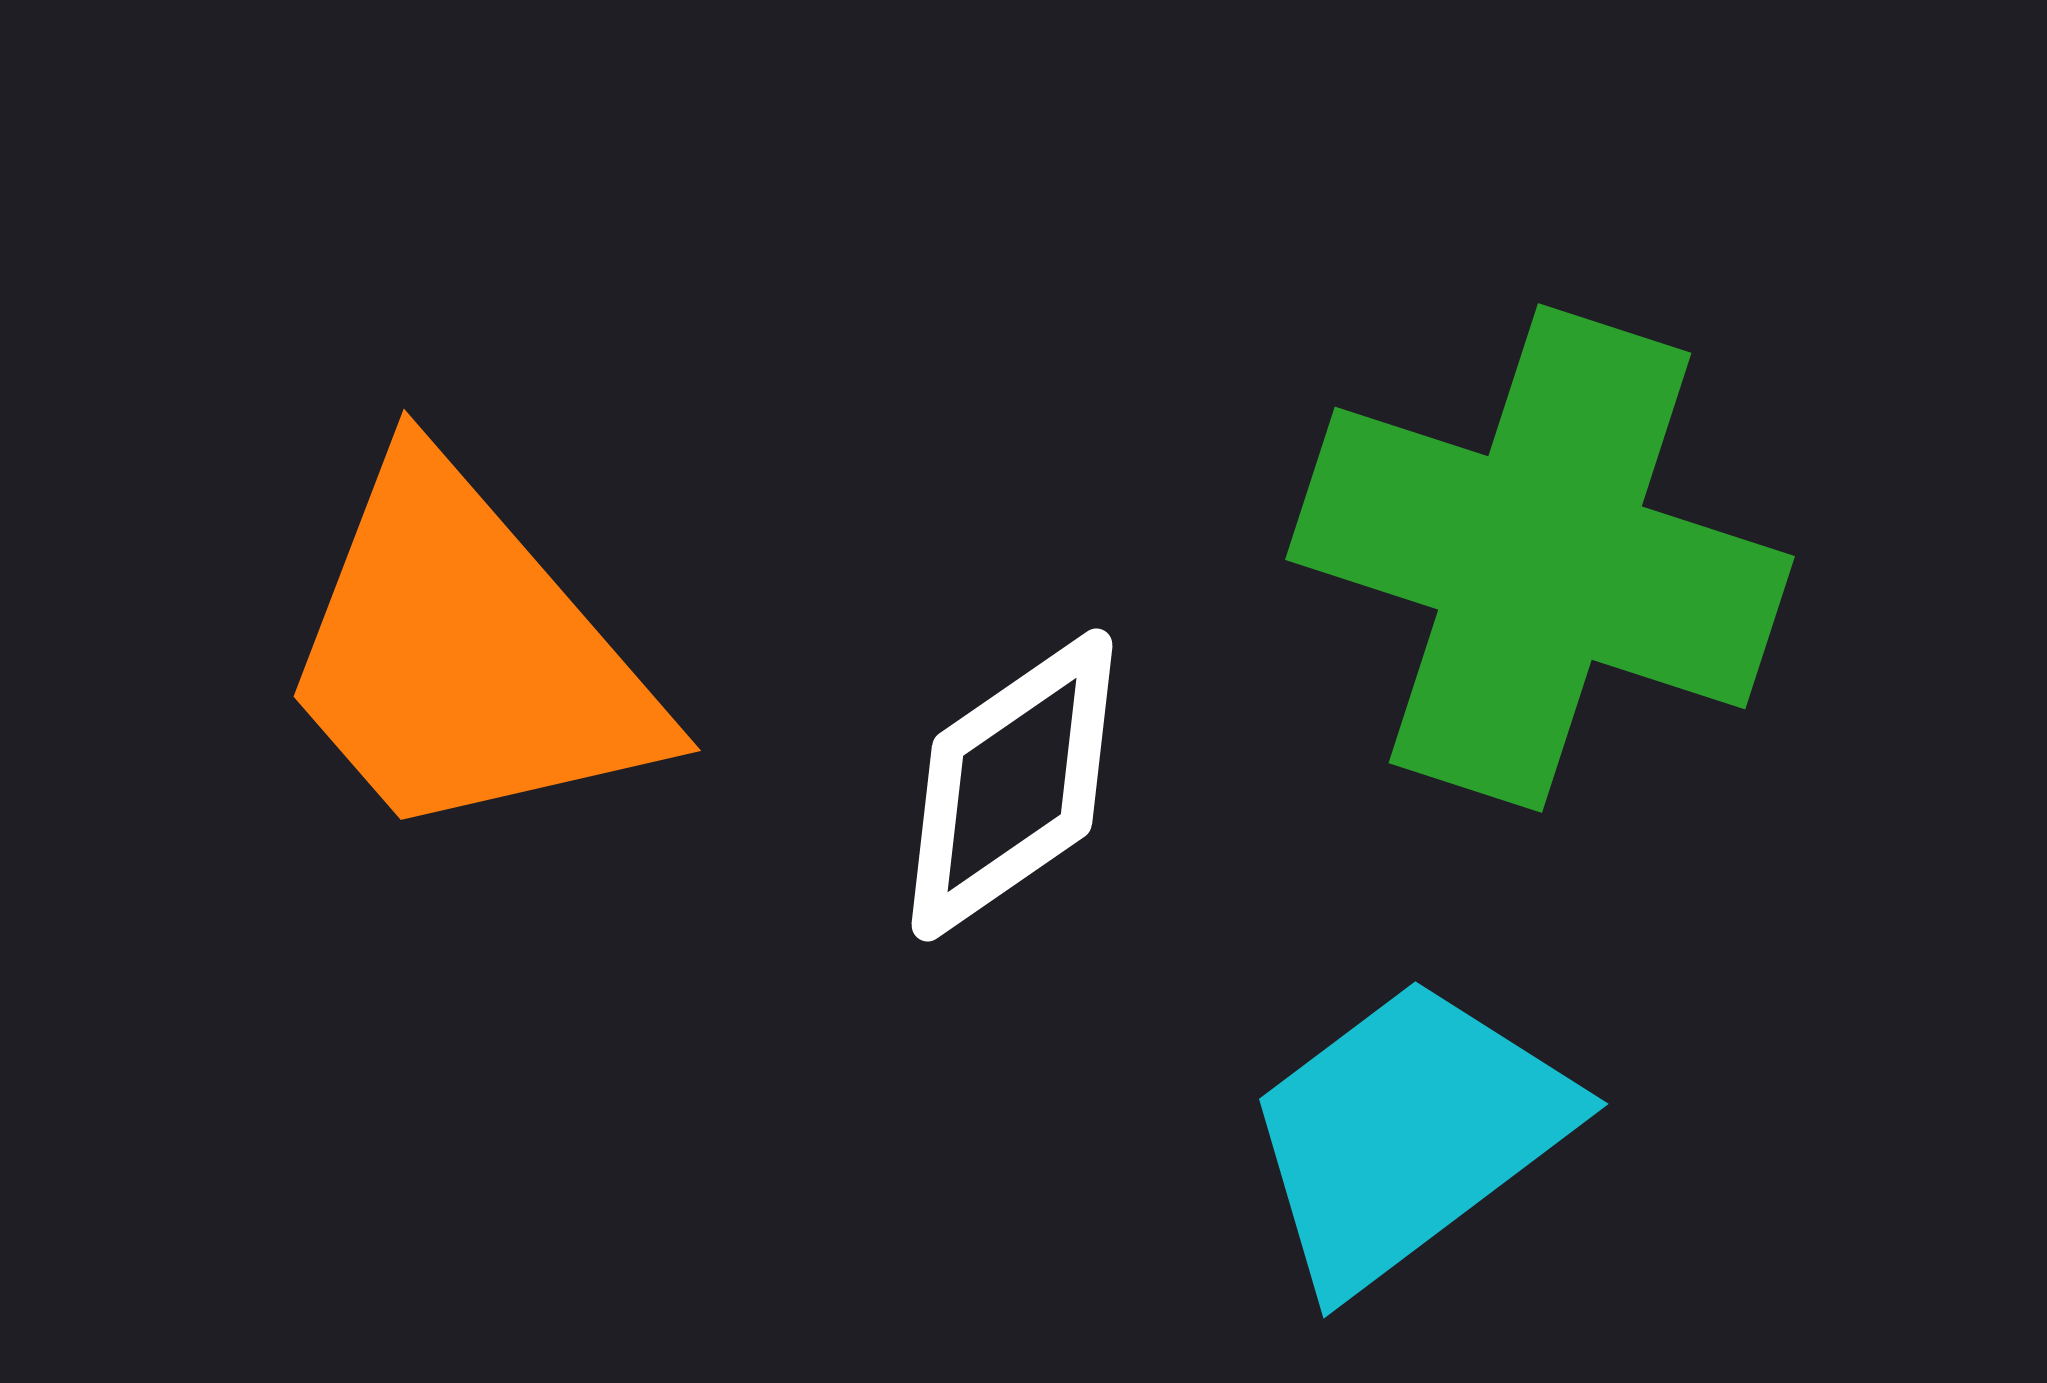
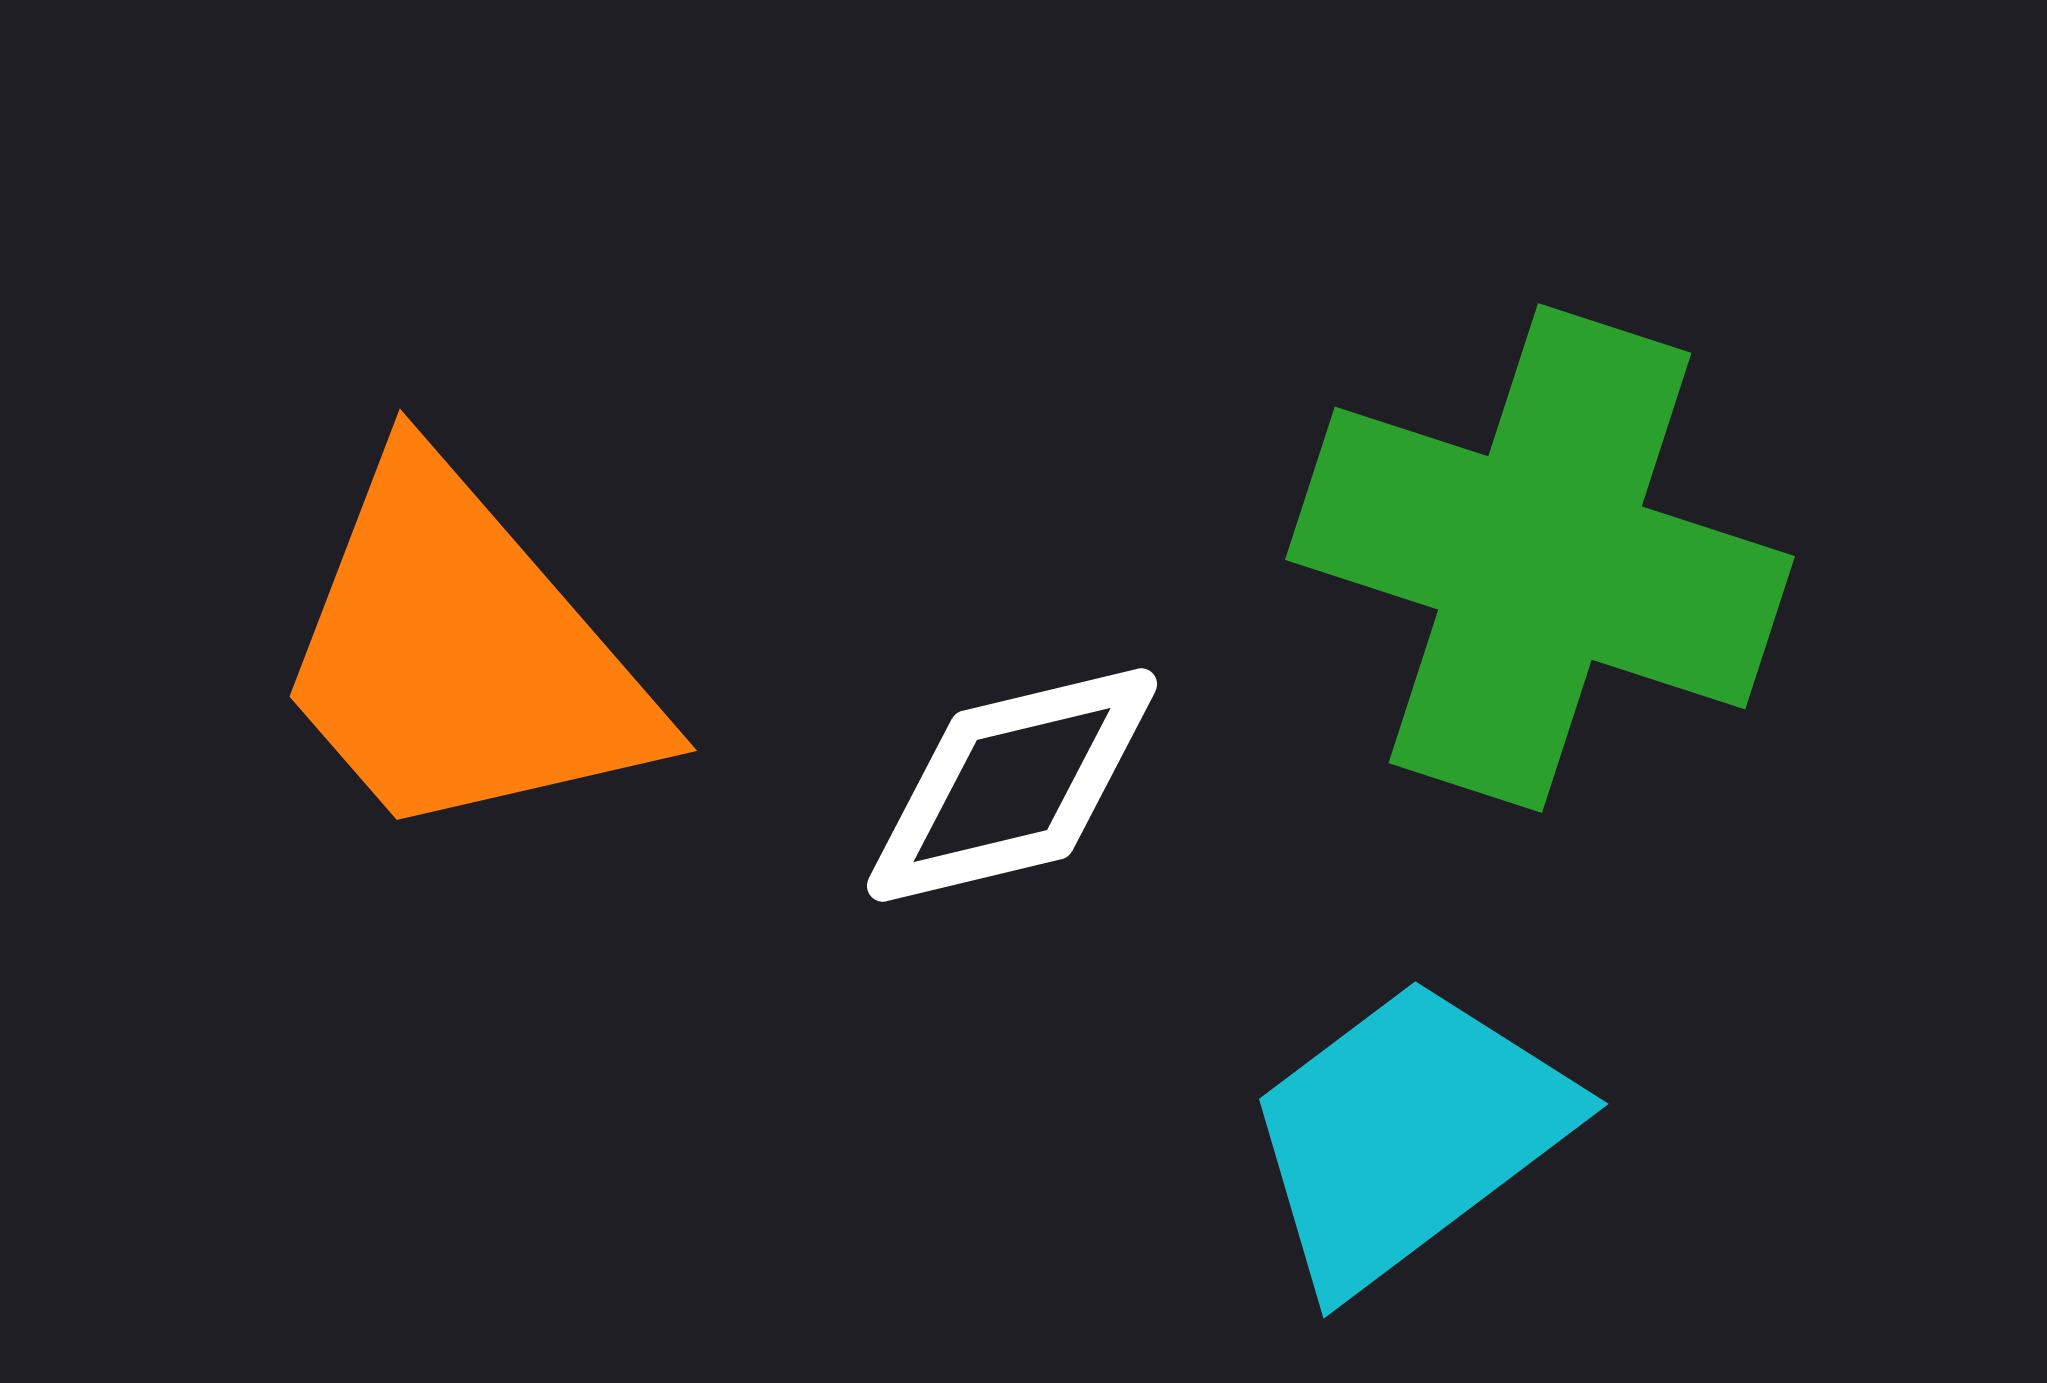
orange trapezoid: moved 4 px left
white diamond: rotated 21 degrees clockwise
